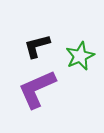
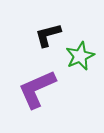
black L-shape: moved 11 px right, 11 px up
